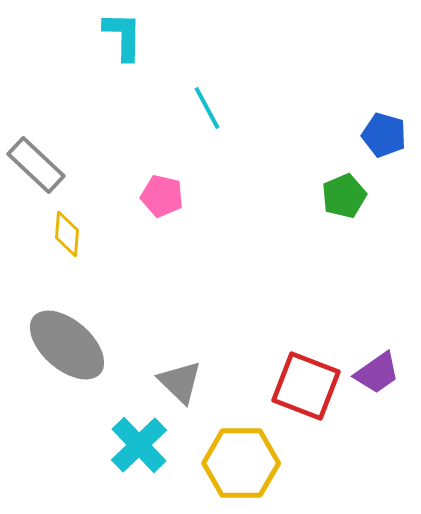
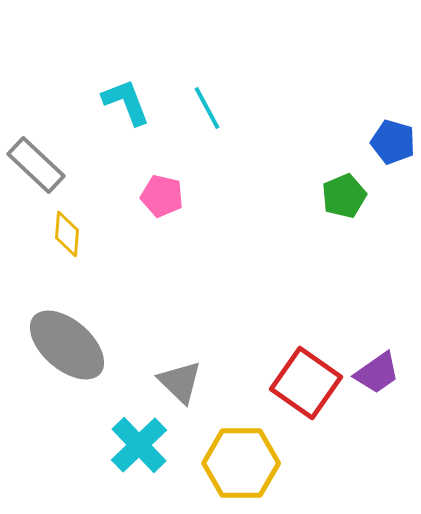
cyan L-shape: moved 3 px right, 66 px down; rotated 22 degrees counterclockwise
blue pentagon: moved 9 px right, 7 px down
red square: moved 3 px up; rotated 14 degrees clockwise
